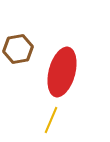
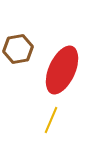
red ellipse: moved 2 px up; rotated 9 degrees clockwise
